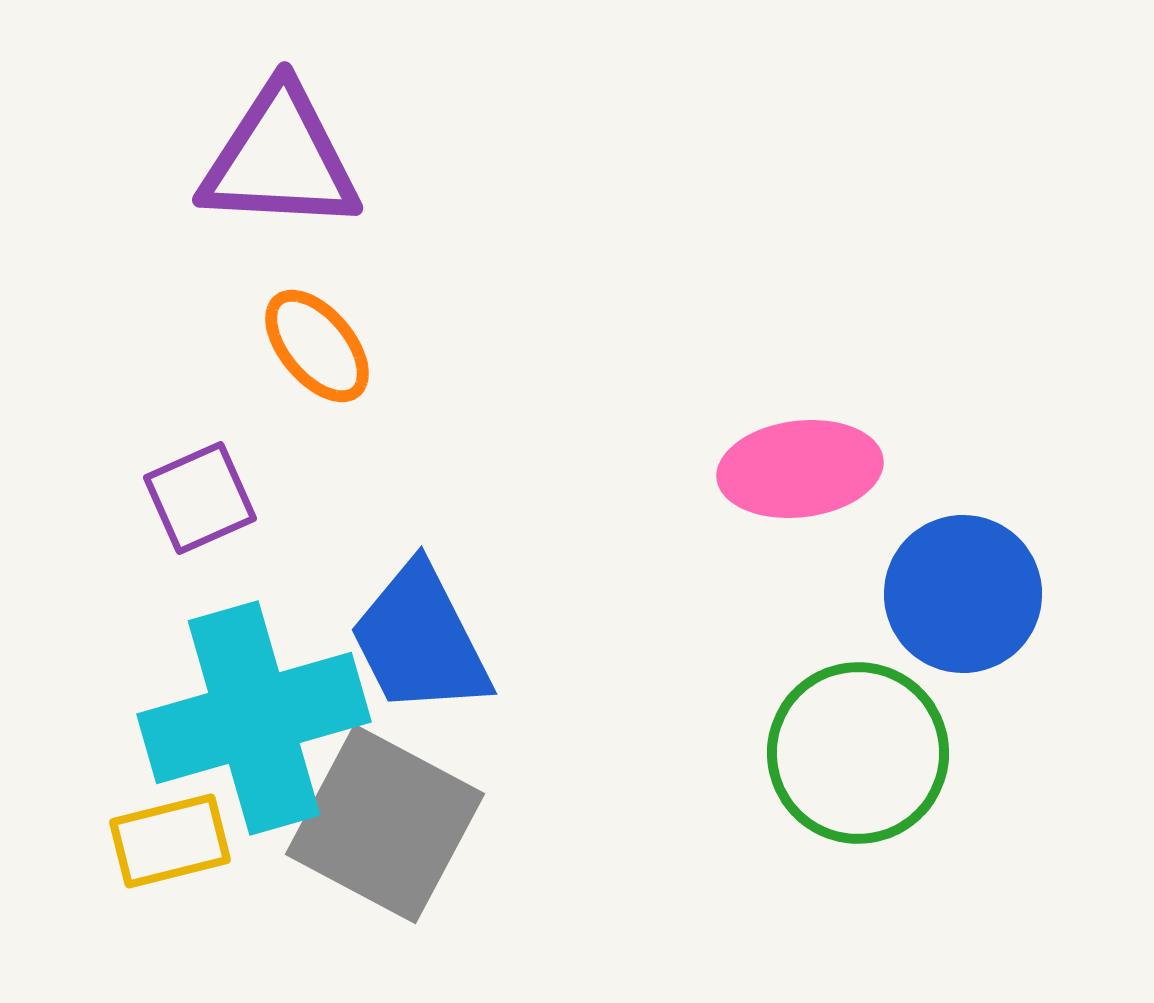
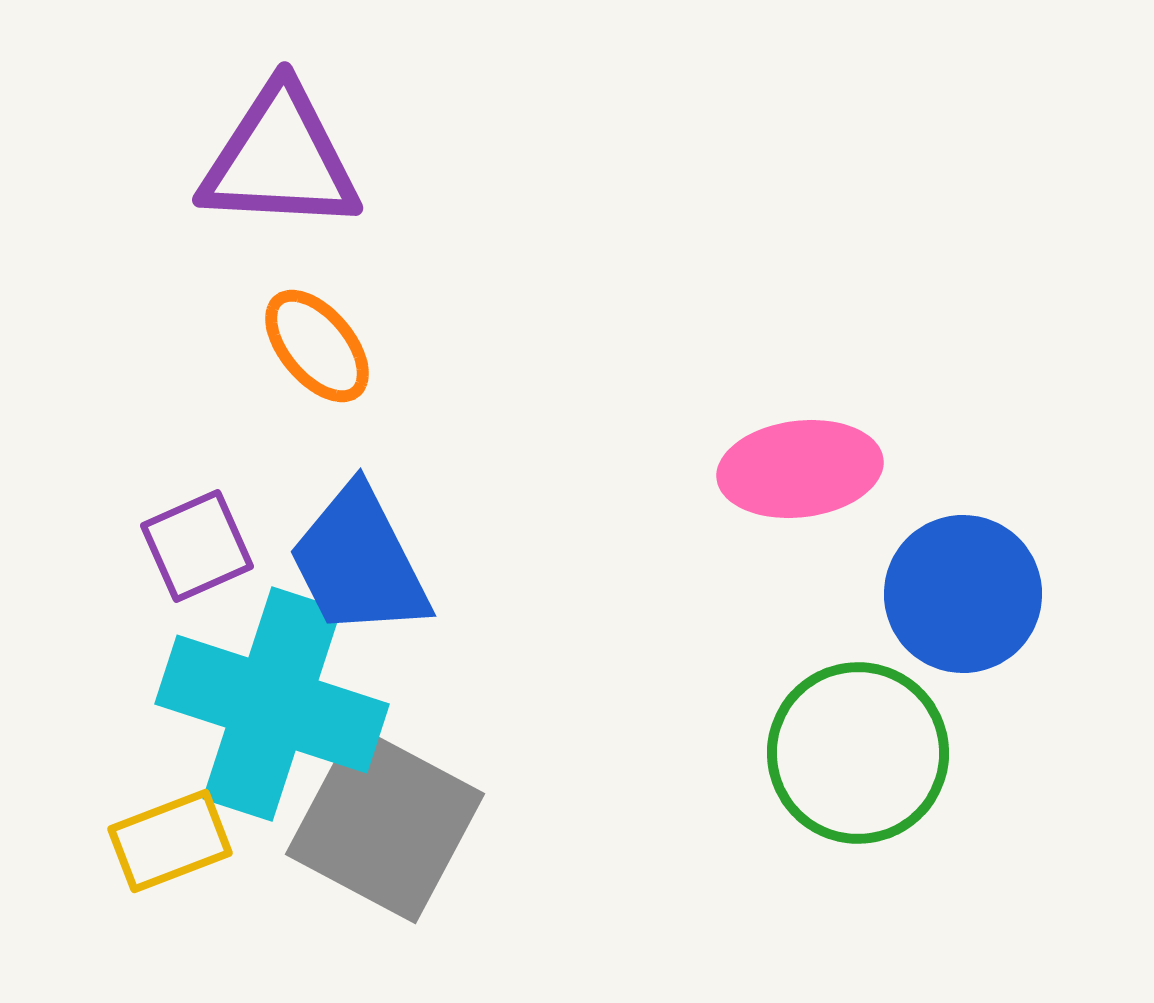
purple square: moved 3 px left, 48 px down
blue trapezoid: moved 61 px left, 78 px up
cyan cross: moved 18 px right, 14 px up; rotated 34 degrees clockwise
yellow rectangle: rotated 7 degrees counterclockwise
